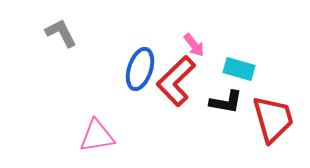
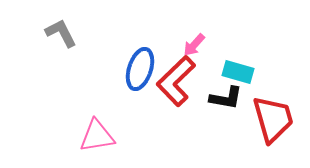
pink arrow: rotated 80 degrees clockwise
cyan rectangle: moved 1 px left, 3 px down
black L-shape: moved 4 px up
